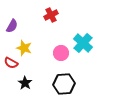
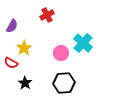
red cross: moved 4 px left
yellow star: rotated 21 degrees clockwise
black hexagon: moved 1 px up
